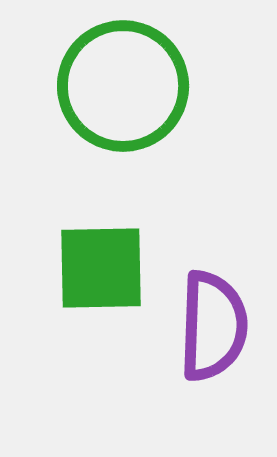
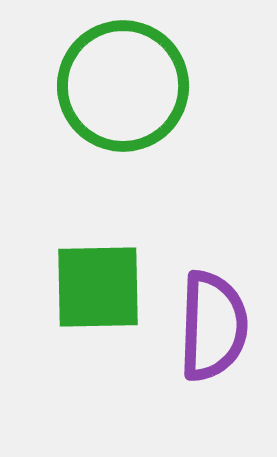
green square: moved 3 px left, 19 px down
